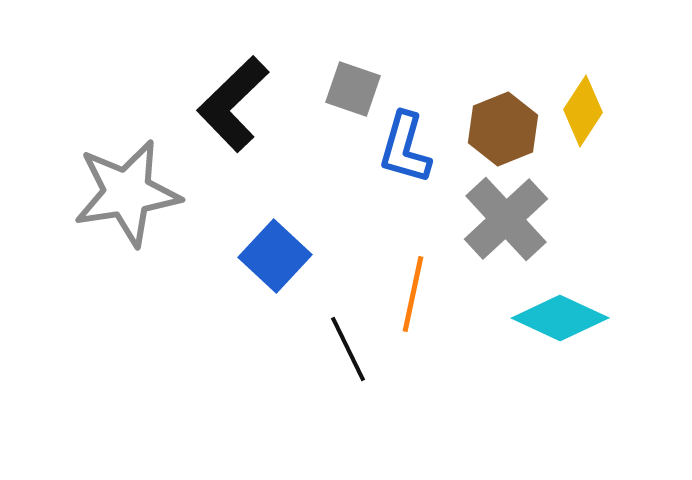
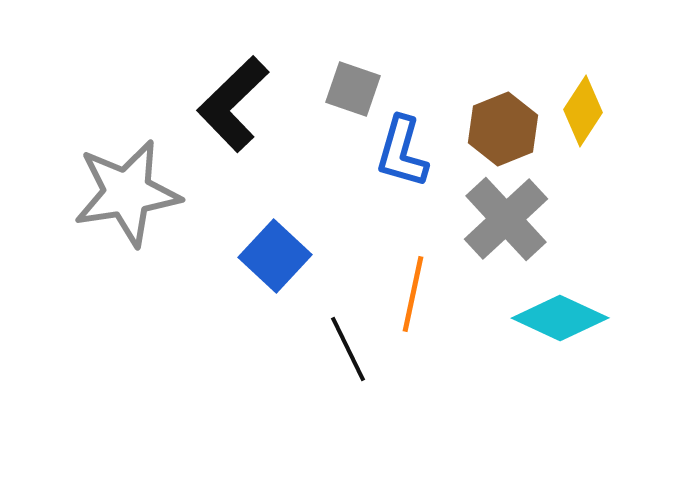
blue L-shape: moved 3 px left, 4 px down
